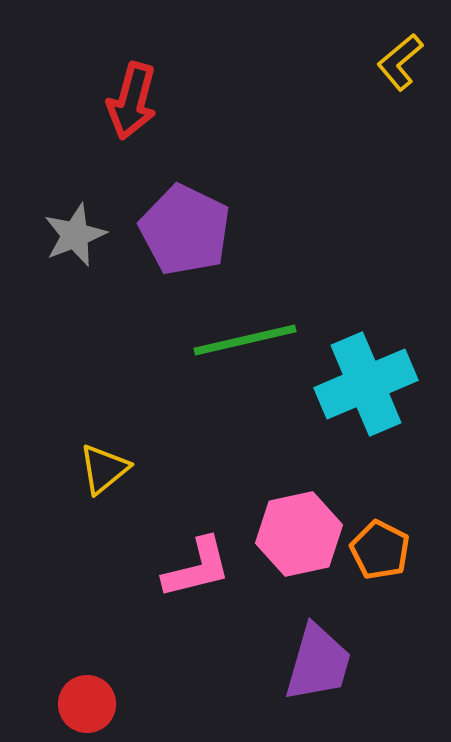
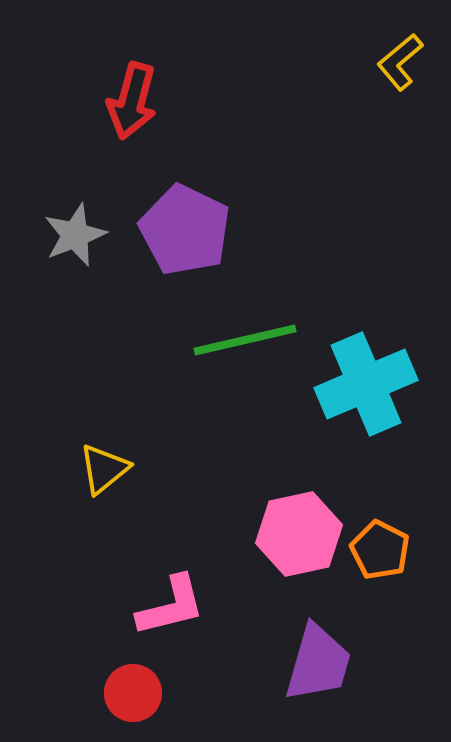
pink L-shape: moved 26 px left, 38 px down
red circle: moved 46 px right, 11 px up
